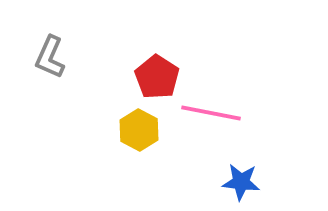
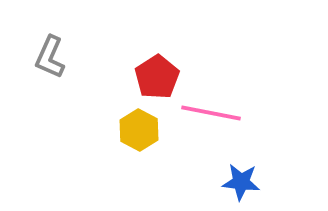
red pentagon: rotated 6 degrees clockwise
